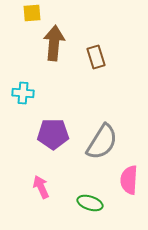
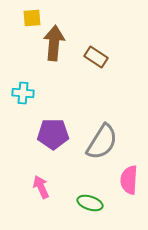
yellow square: moved 5 px down
brown rectangle: rotated 40 degrees counterclockwise
